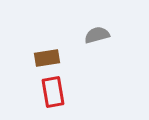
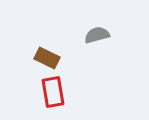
brown rectangle: rotated 35 degrees clockwise
